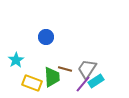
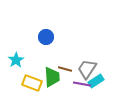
purple line: moved 1 px left; rotated 60 degrees clockwise
